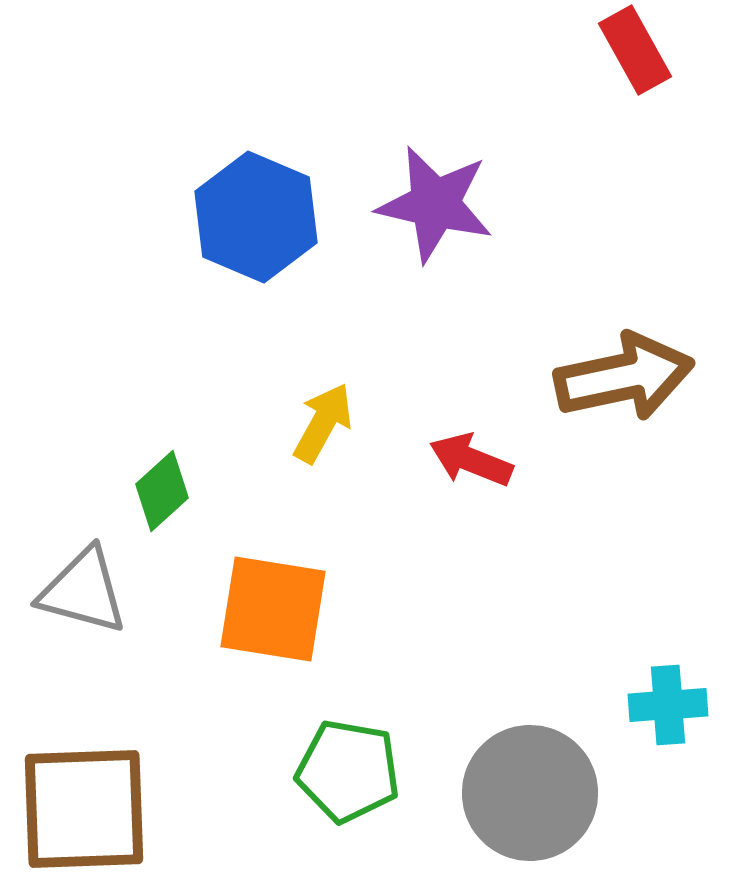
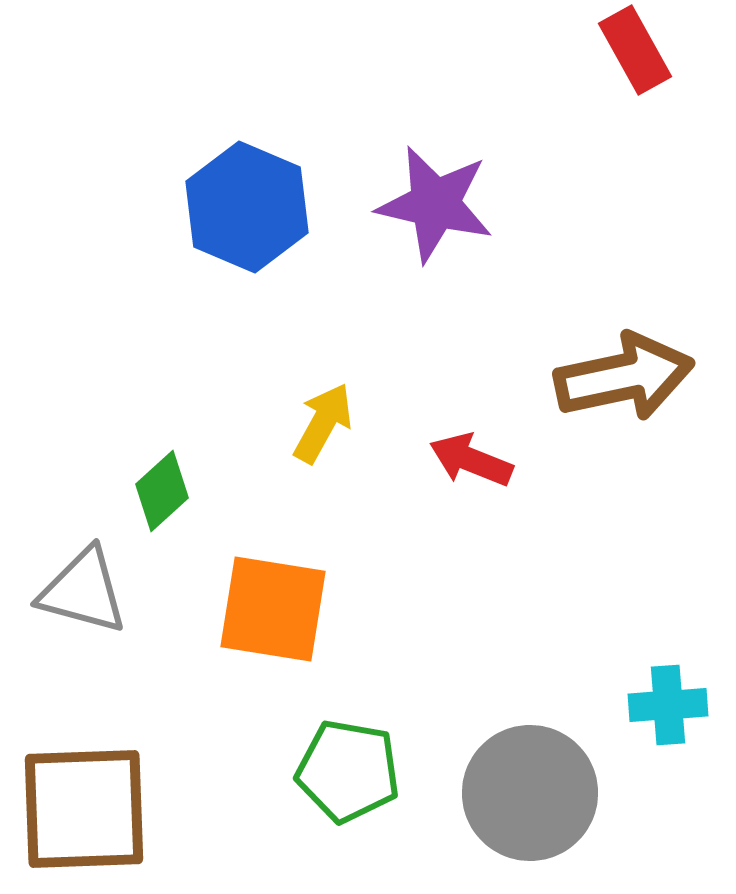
blue hexagon: moved 9 px left, 10 px up
